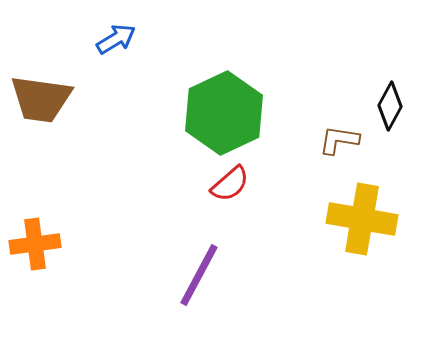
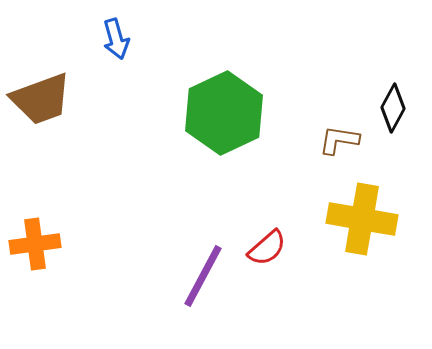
blue arrow: rotated 105 degrees clockwise
brown trapezoid: rotated 28 degrees counterclockwise
black diamond: moved 3 px right, 2 px down
red semicircle: moved 37 px right, 64 px down
purple line: moved 4 px right, 1 px down
